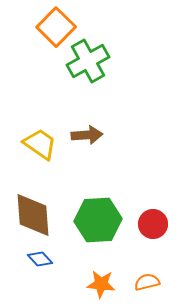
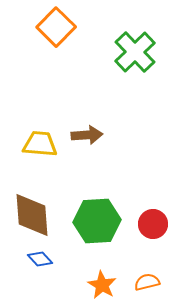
green cross: moved 47 px right, 9 px up; rotated 15 degrees counterclockwise
yellow trapezoid: rotated 30 degrees counterclockwise
brown diamond: moved 1 px left
green hexagon: moved 1 px left, 1 px down
orange star: moved 1 px right, 1 px down; rotated 24 degrees clockwise
